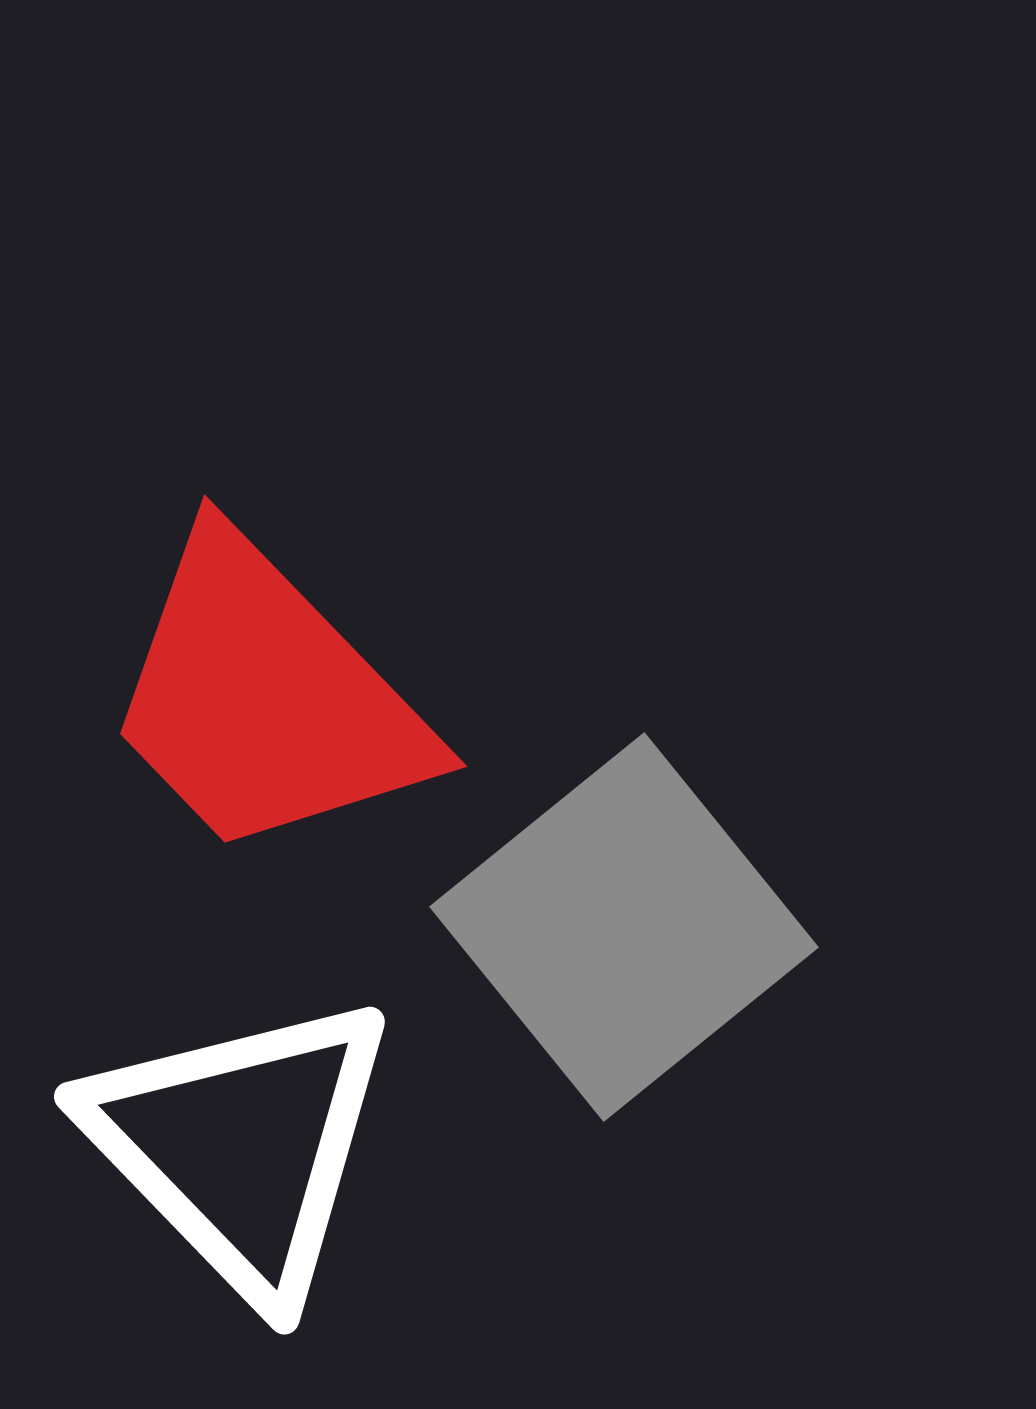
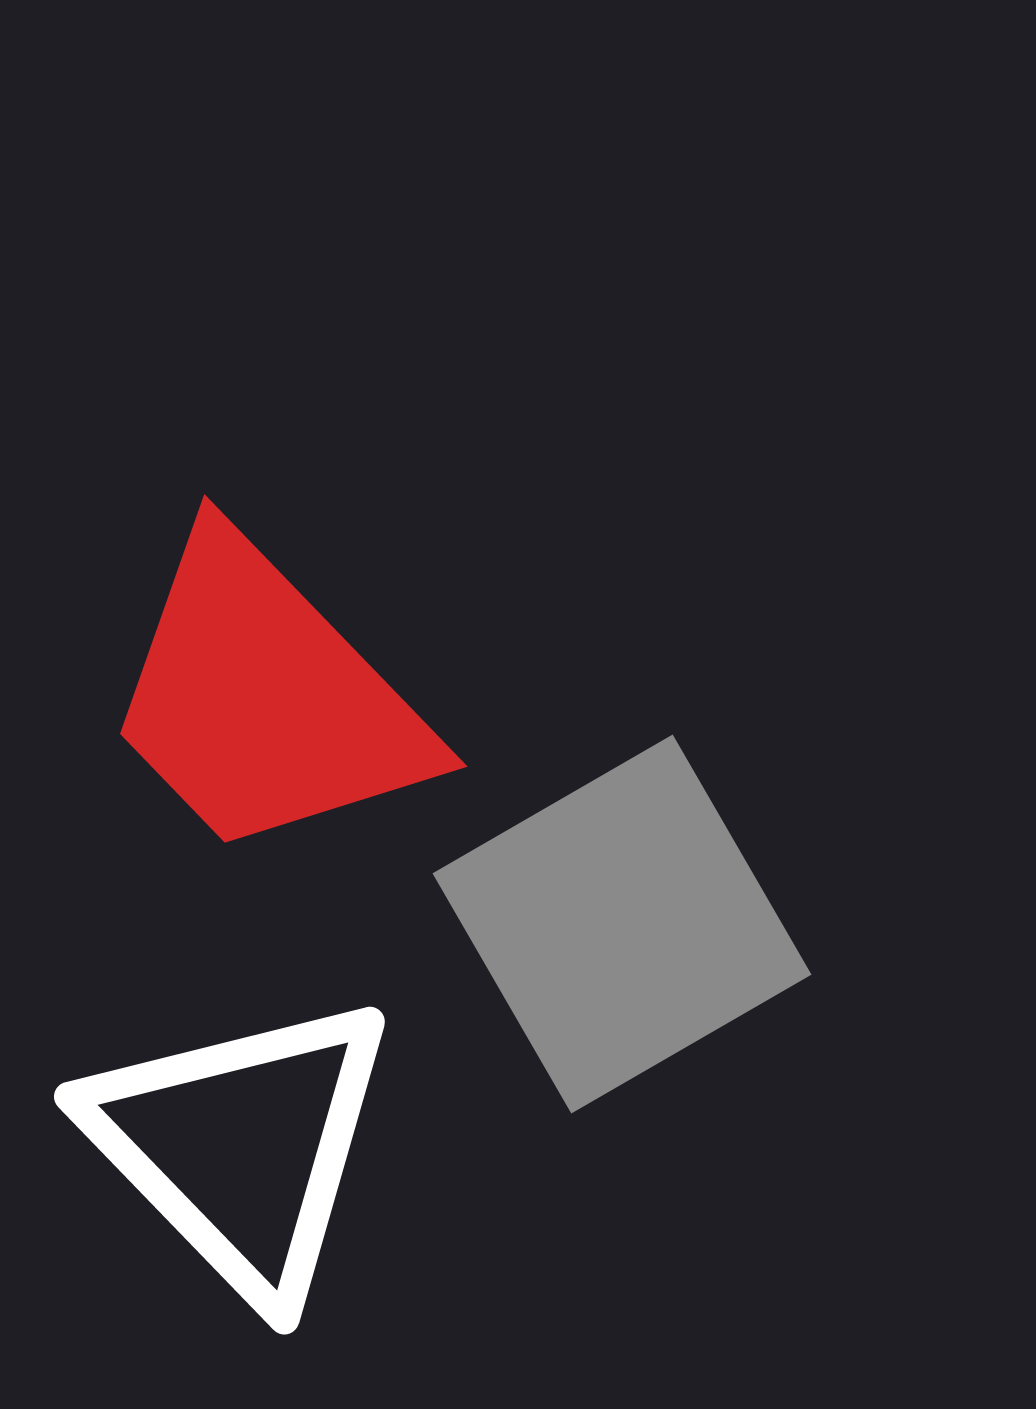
gray square: moved 2 px left, 3 px up; rotated 9 degrees clockwise
